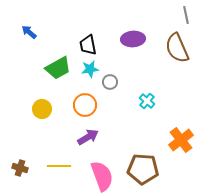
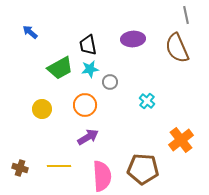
blue arrow: moved 1 px right
green trapezoid: moved 2 px right
pink semicircle: rotated 16 degrees clockwise
